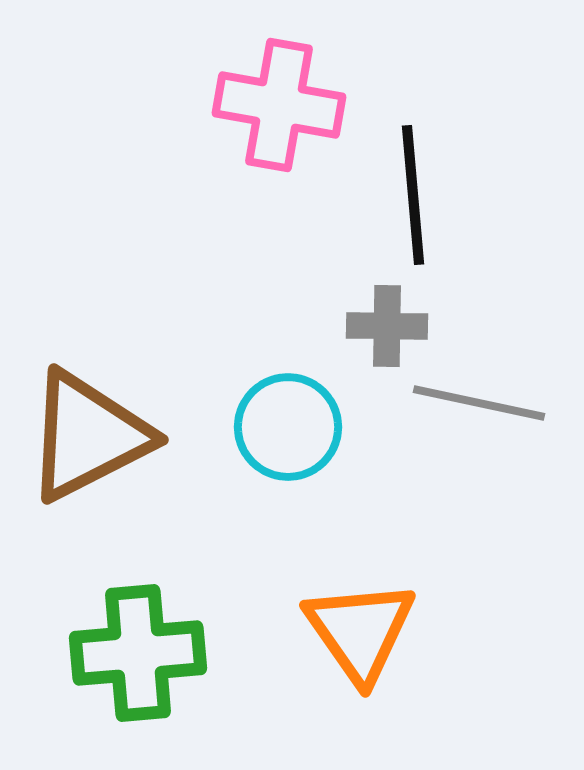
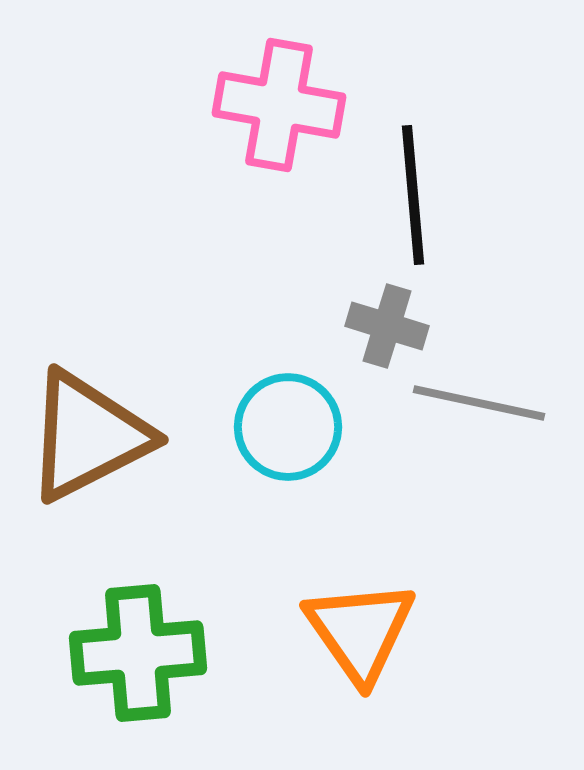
gray cross: rotated 16 degrees clockwise
